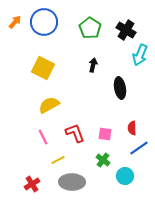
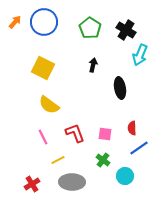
yellow semicircle: rotated 115 degrees counterclockwise
